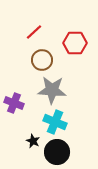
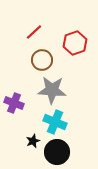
red hexagon: rotated 20 degrees counterclockwise
black star: rotated 24 degrees clockwise
